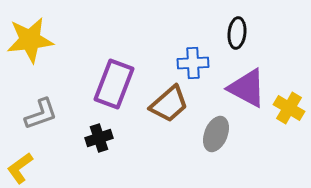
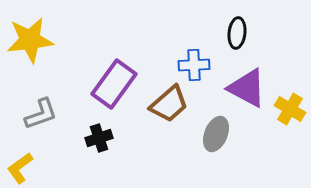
blue cross: moved 1 px right, 2 px down
purple rectangle: rotated 15 degrees clockwise
yellow cross: moved 1 px right, 1 px down
